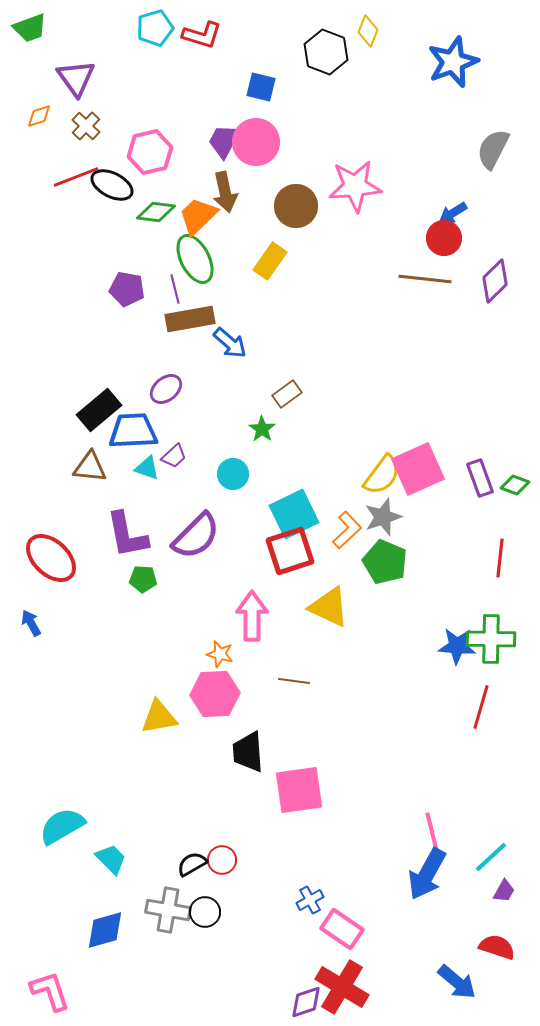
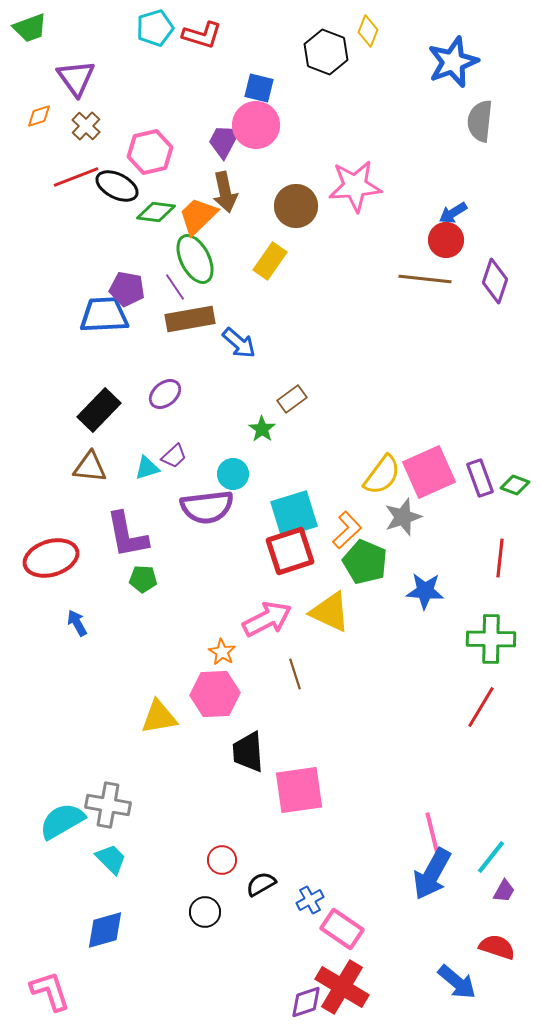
blue square at (261, 87): moved 2 px left, 1 px down
pink circle at (256, 142): moved 17 px up
gray semicircle at (493, 149): moved 13 px left, 28 px up; rotated 21 degrees counterclockwise
black ellipse at (112, 185): moved 5 px right, 1 px down
red circle at (444, 238): moved 2 px right, 2 px down
purple diamond at (495, 281): rotated 27 degrees counterclockwise
purple line at (175, 289): moved 2 px up; rotated 20 degrees counterclockwise
blue arrow at (230, 343): moved 9 px right
purple ellipse at (166, 389): moved 1 px left, 5 px down
brown rectangle at (287, 394): moved 5 px right, 5 px down
black rectangle at (99, 410): rotated 6 degrees counterclockwise
blue trapezoid at (133, 431): moved 29 px left, 116 px up
cyan triangle at (147, 468): rotated 36 degrees counterclockwise
pink square at (418, 469): moved 11 px right, 3 px down
cyan square at (294, 514): rotated 9 degrees clockwise
gray star at (383, 517): moved 20 px right
purple semicircle at (196, 536): moved 11 px right, 29 px up; rotated 38 degrees clockwise
red ellipse at (51, 558): rotated 60 degrees counterclockwise
green pentagon at (385, 562): moved 20 px left
yellow triangle at (329, 607): moved 1 px right, 5 px down
pink arrow at (252, 616): moved 15 px right, 3 px down; rotated 63 degrees clockwise
blue arrow at (31, 623): moved 46 px right
blue star at (457, 646): moved 32 px left, 55 px up
orange star at (220, 654): moved 2 px right, 2 px up; rotated 16 degrees clockwise
brown line at (294, 681): moved 1 px right, 7 px up; rotated 64 degrees clockwise
red line at (481, 707): rotated 15 degrees clockwise
cyan semicircle at (62, 826): moved 5 px up
cyan line at (491, 857): rotated 9 degrees counterclockwise
black semicircle at (192, 864): moved 69 px right, 20 px down
blue arrow at (427, 874): moved 5 px right
gray cross at (168, 910): moved 60 px left, 105 px up
